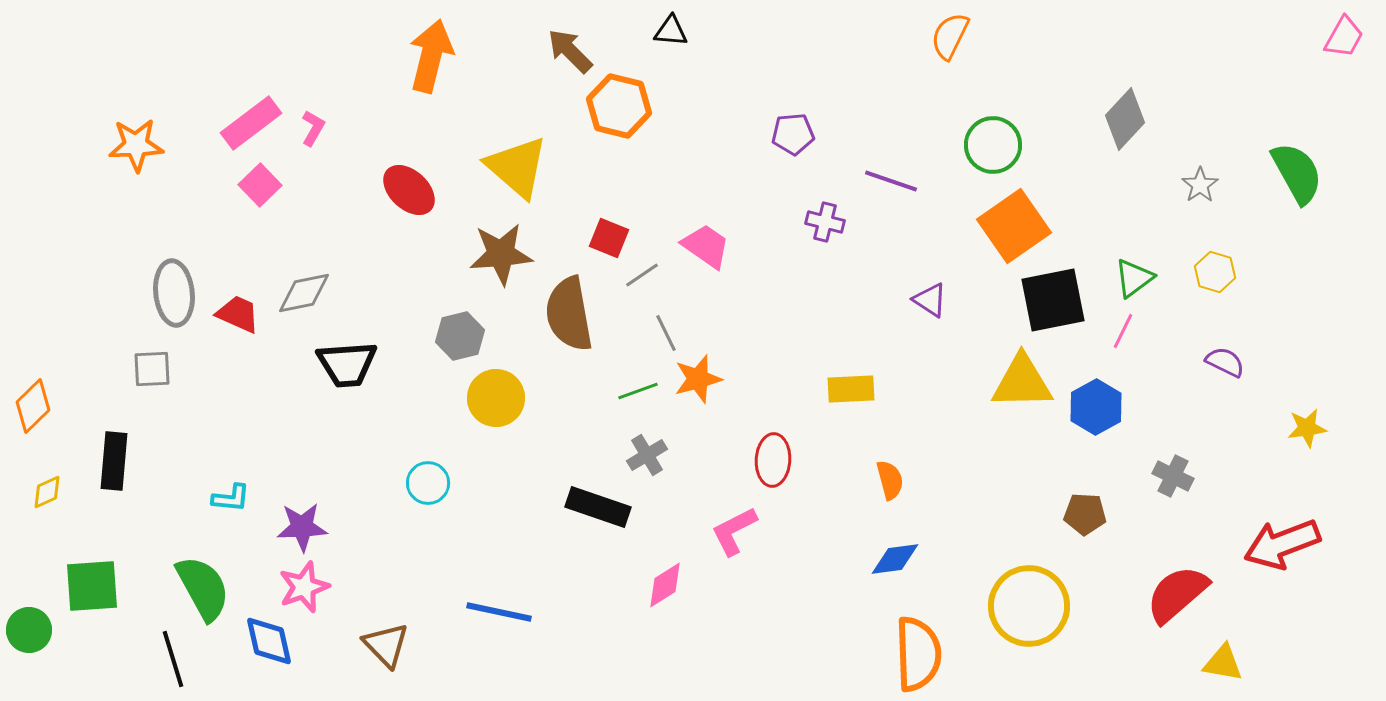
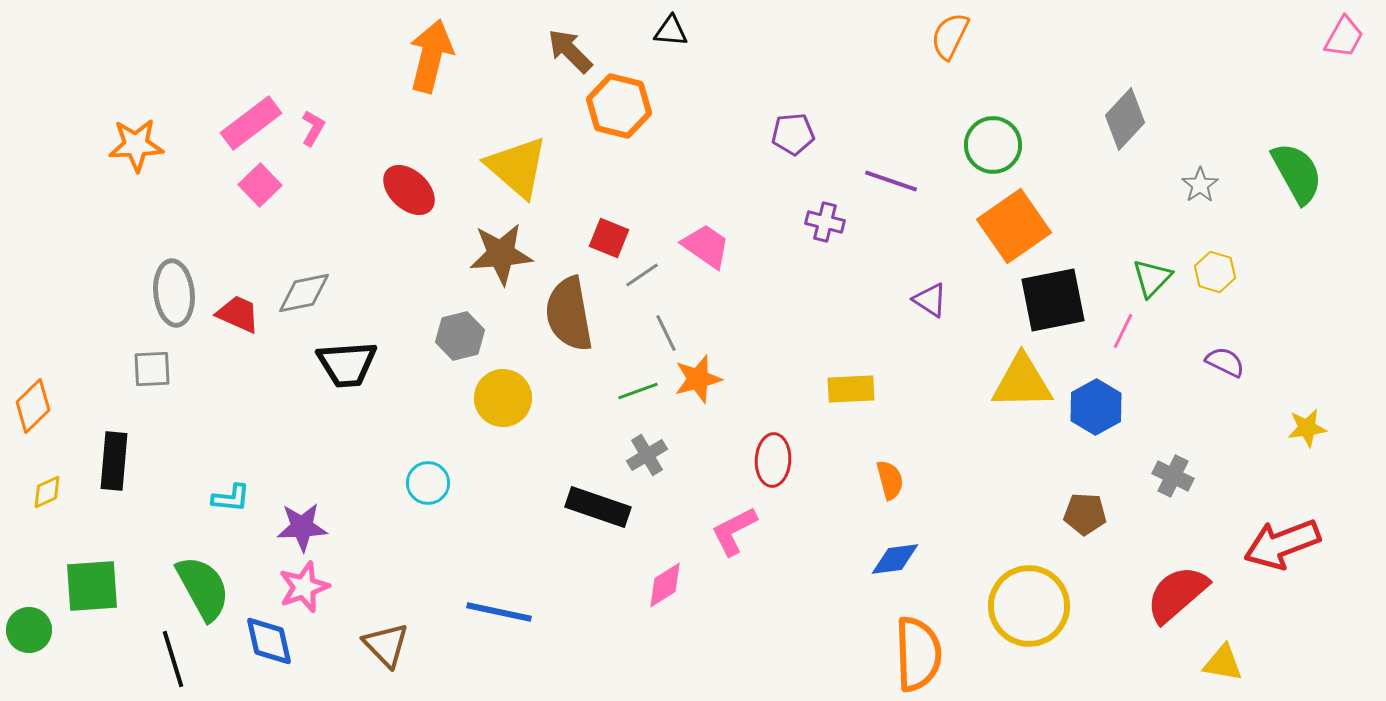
green triangle at (1134, 278): moved 18 px right; rotated 9 degrees counterclockwise
yellow circle at (496, 398): moved 7 px right
